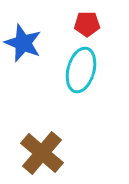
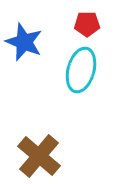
blue star: moved 1 px right, 1 px up
brown cross: moved 3 px left, 3 px down
